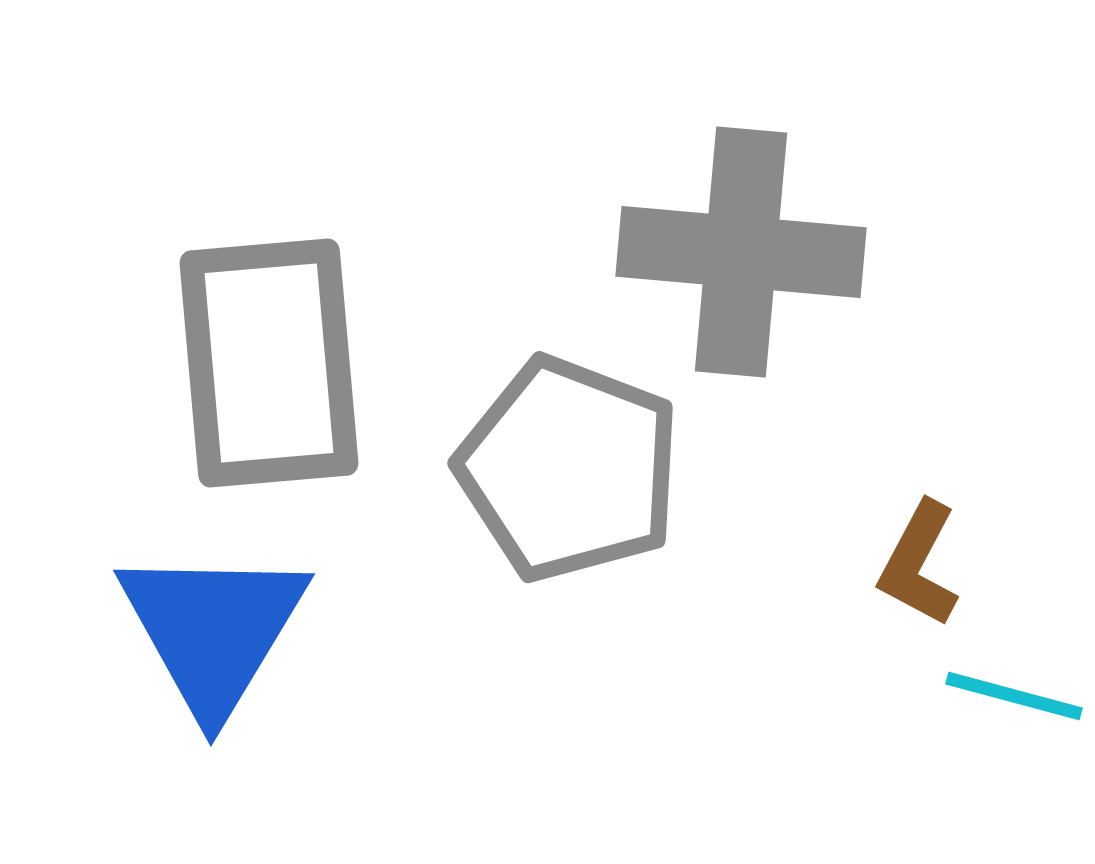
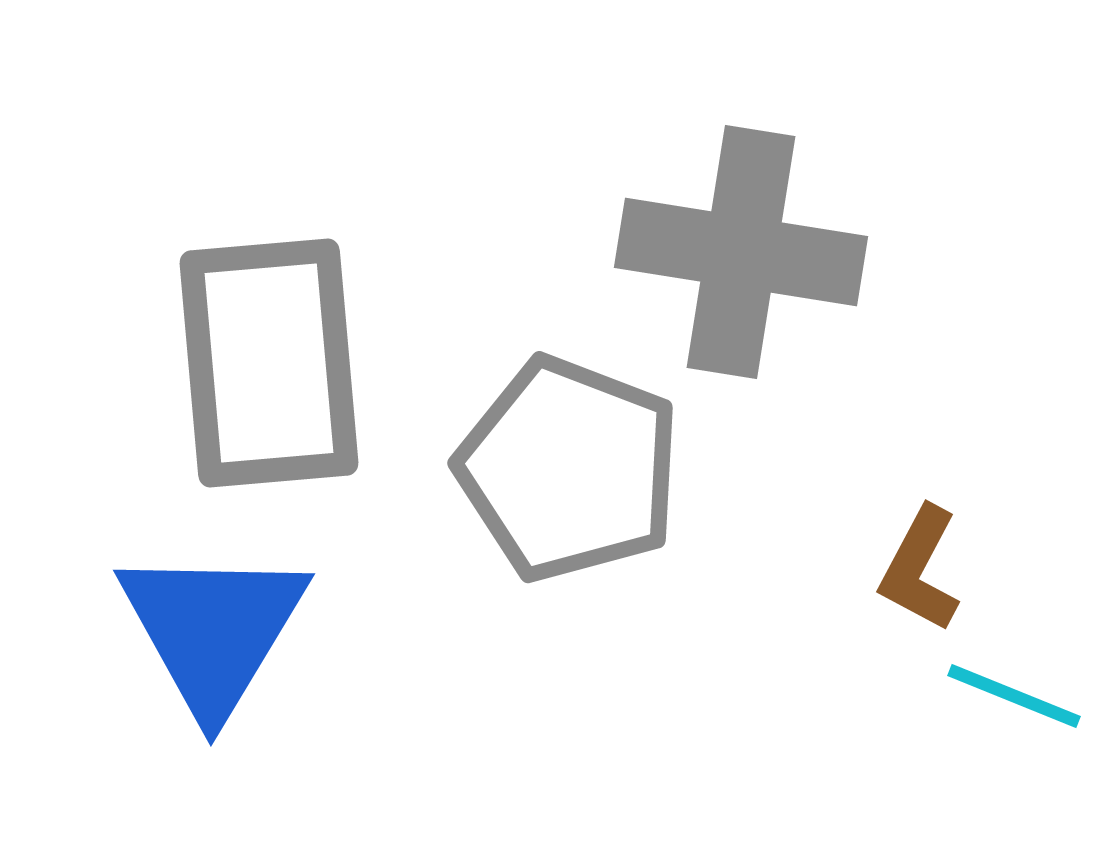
gray cross: rotated 4 degrees clockwise
brown L-shape: moved 1 px right, 5 px down
cyan line: rotated 7 degrees clockwise
